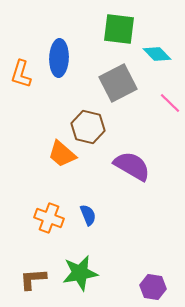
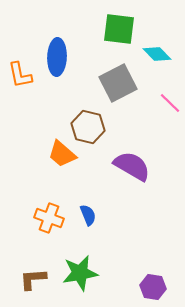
blue ellipse: moved 2 px left, 1 px up
orange L-shape: moved 1 px left, 1 px down; rotated 28 degrees counterclockwise
